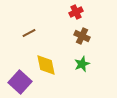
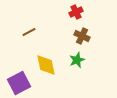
brown line: moved 1 px up
green star: moved 5 px left, 4 px up
purple square: moved 1 px left, 1 px down; rotated 20 degrees clockwise
